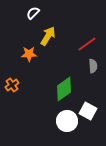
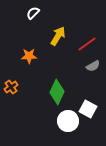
yellow arrow: moved 10 px right
orange star: moved 2 px down
gray semicircle: rotated 64 degrees clockwise
orange cross: moved 1 px left, 2 px down
green diamond: moved 7 px left, 3 px down; rotated 30 degrees counterclockwise
white square: moved 2 px up
white circle: moved 1 px right
